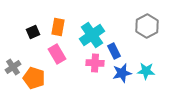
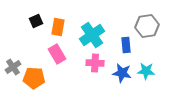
gray hexagon: rotated 20 degrees clockwise
black square: moved 3 px right, 11 px up
blue rectangle: moved 12 px right, 6 px up; rotated 21 degrees clockwise
blue star: rotated 24 degrees clockwise
orange pentagon: rotated 15 degrees counterclockwise
